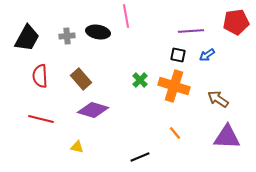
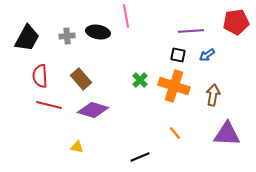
brown arrow: moved 5 px left, 4 px up; rotated 65 degrees clockwise
red line: moved 8 px right, 14 px up
purple triangle: moved 3 px up
